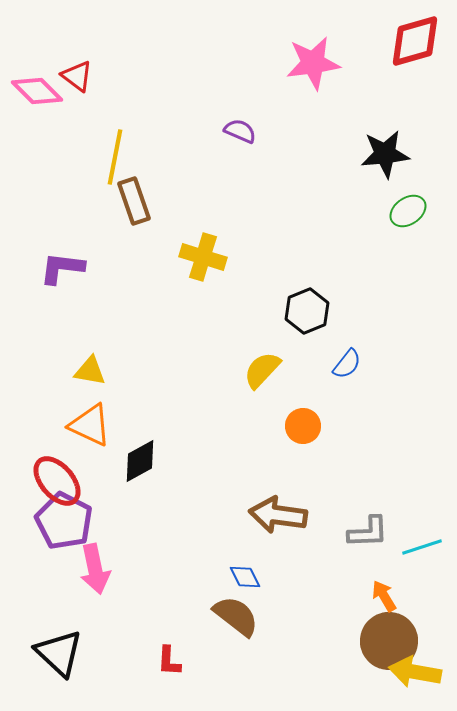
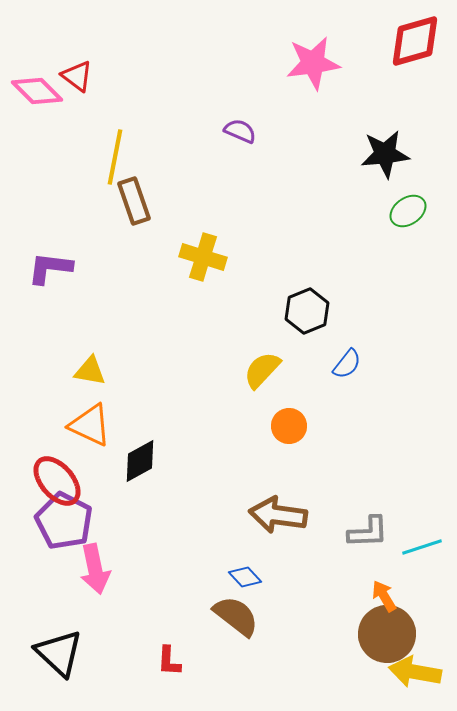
purple L-shape: moved 12 px left
orange circle: moved 14 px left
blue diamond: rotated 16 degrees counterclockwise
brown circle: moved 2 px left, 7 px up
